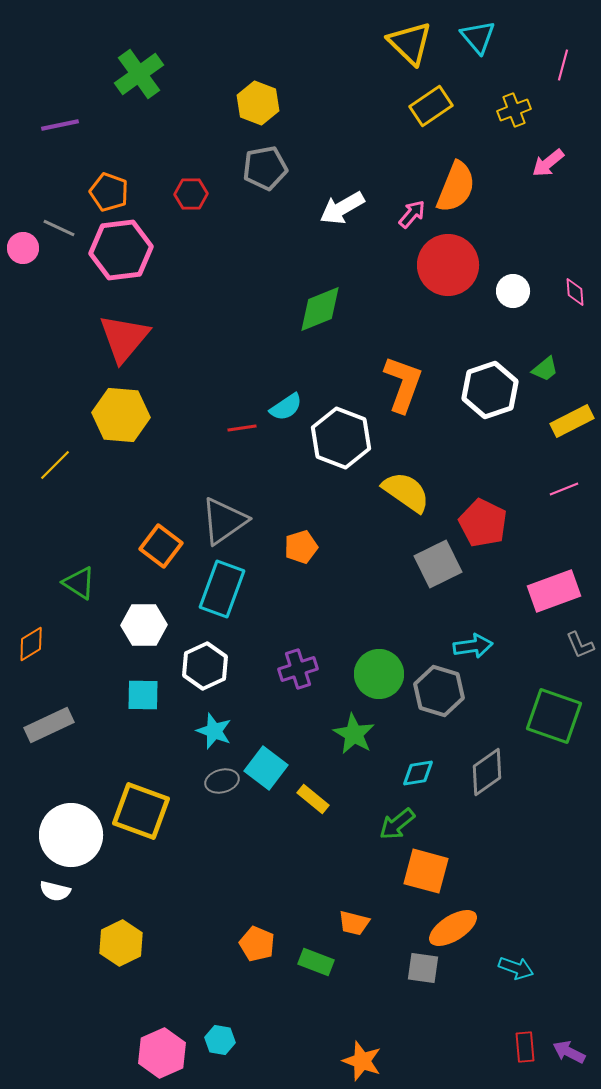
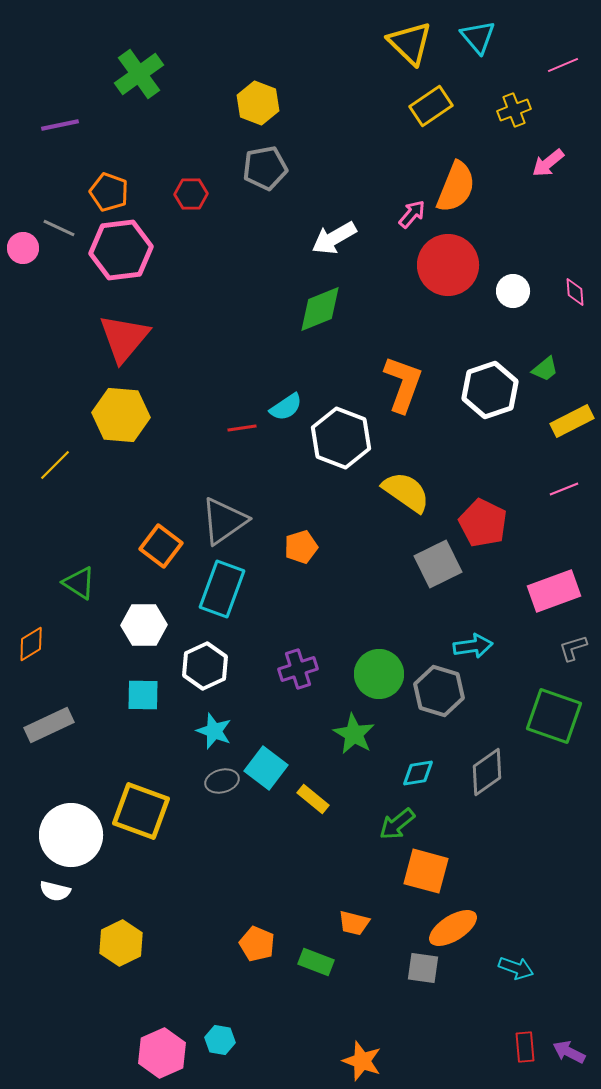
pink line at (563, 65): rotated 52 degrees clockwise
white arrow at (342, 208): moved 8 px left, 30 px down
gray L-shape at (580, 645): moved 7 px left, 3 px down; rotated 96 degrees clockwise
